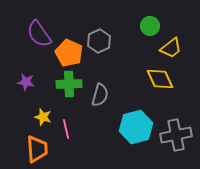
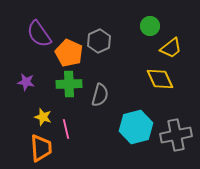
orange trapezoid: moved 4 px right, 1 px up
